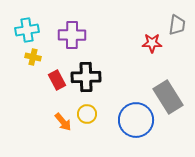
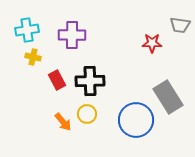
gray trapezoid: moved 3 px right; rotated 90 degrees clockwise
black cross: moved 4 px right, 4 px down
